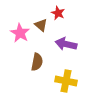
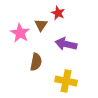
brown triangle: rotated 24 degrees clockwise
brown semicircle: moved 1 px left
